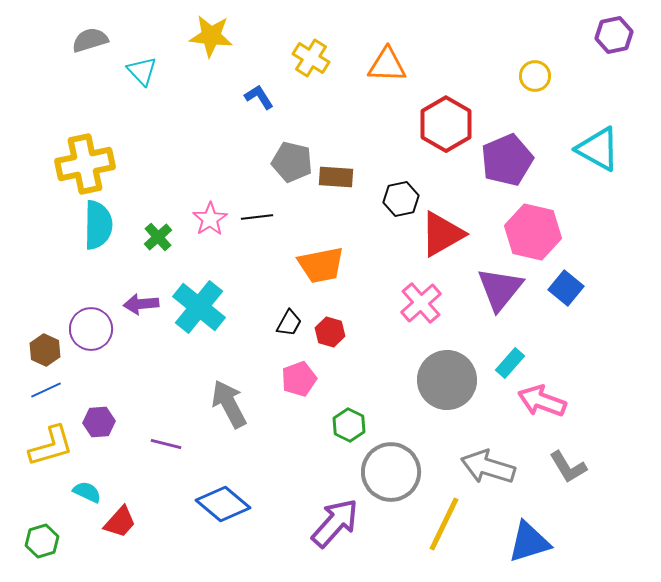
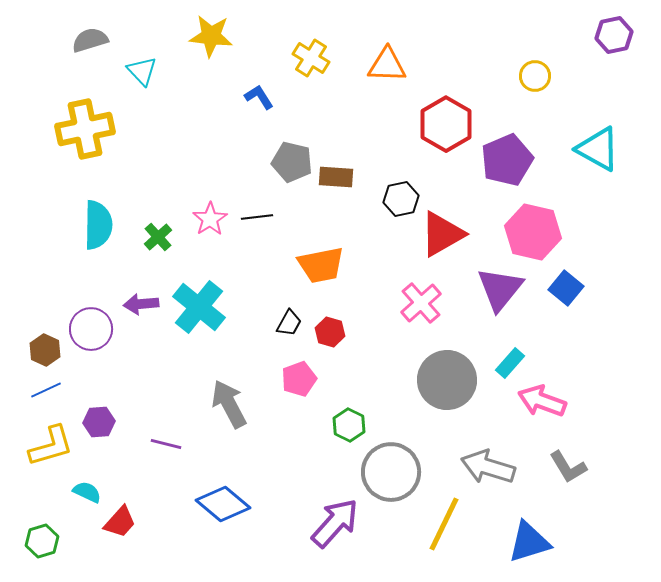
yellow cross at (85, 164): moved 35 px up
